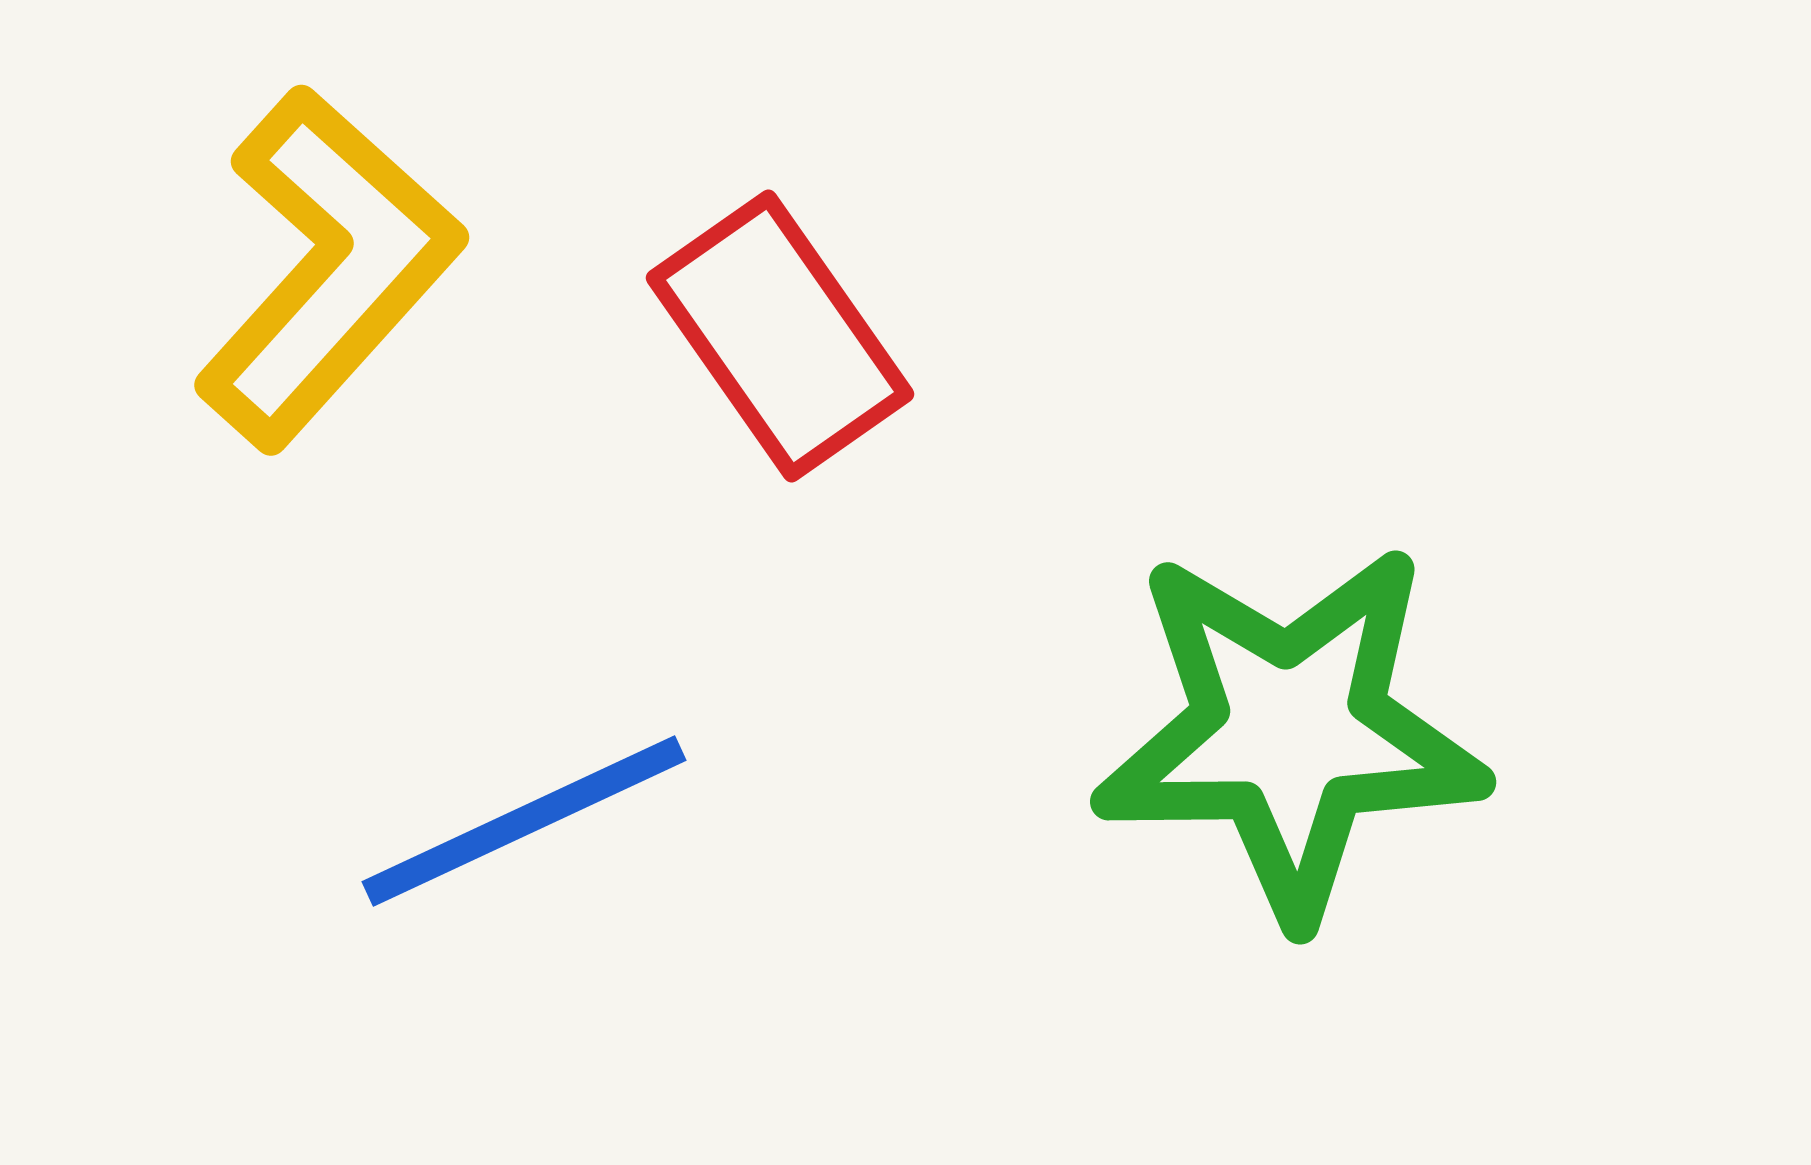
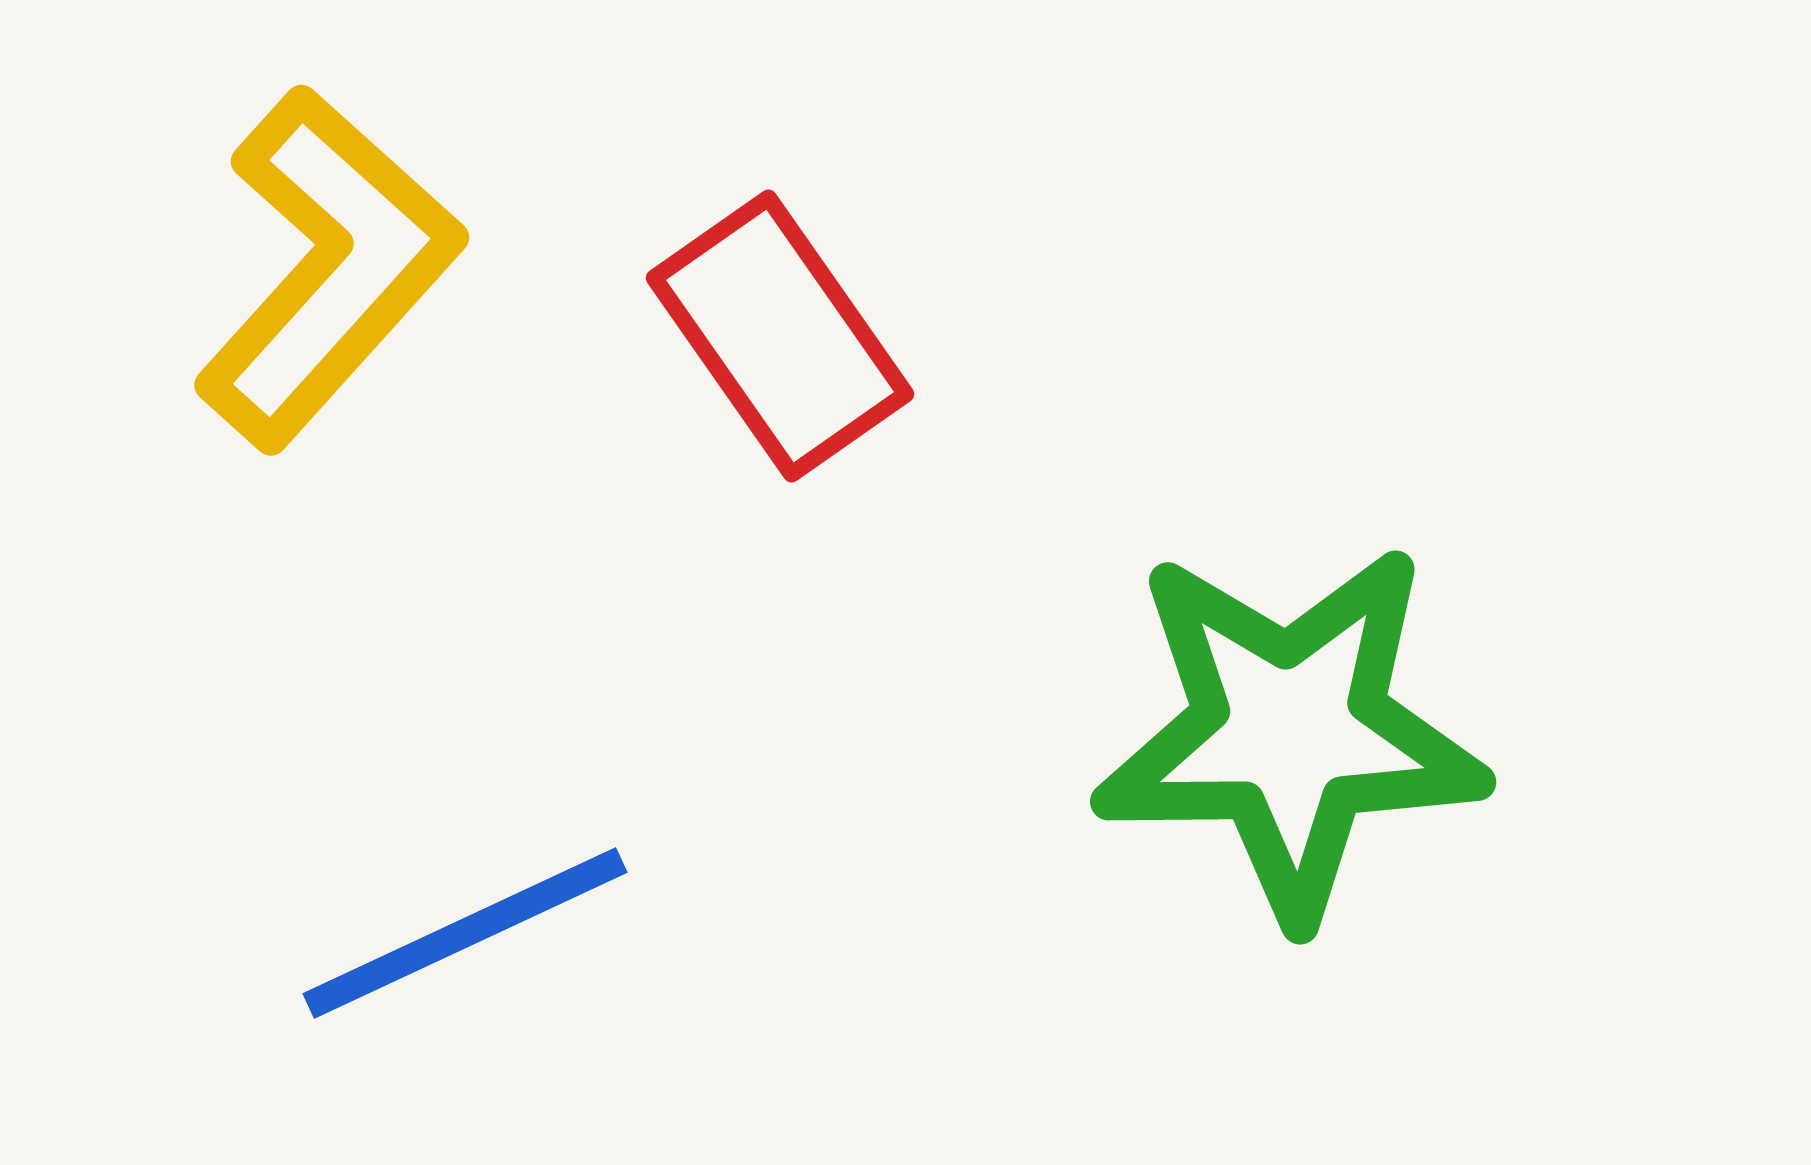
blue line: moved 59 px left, 112 px down
